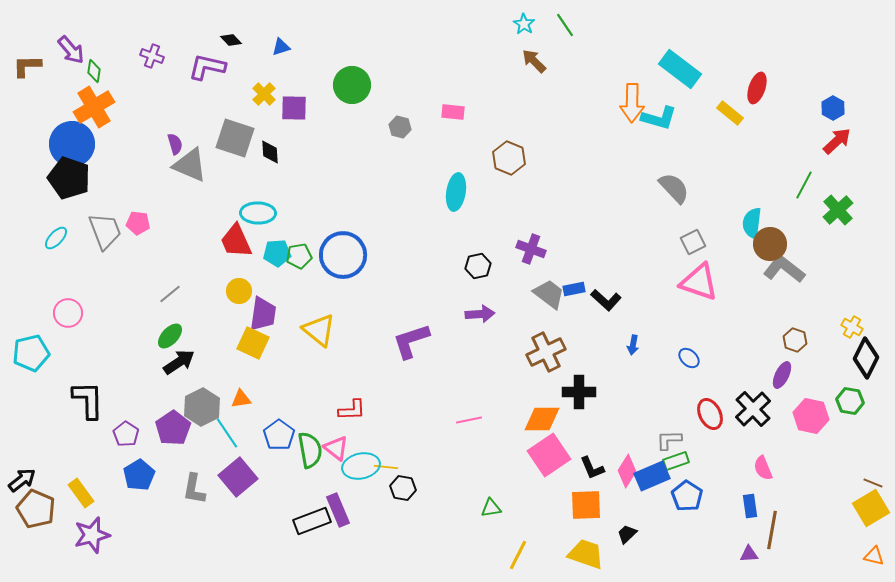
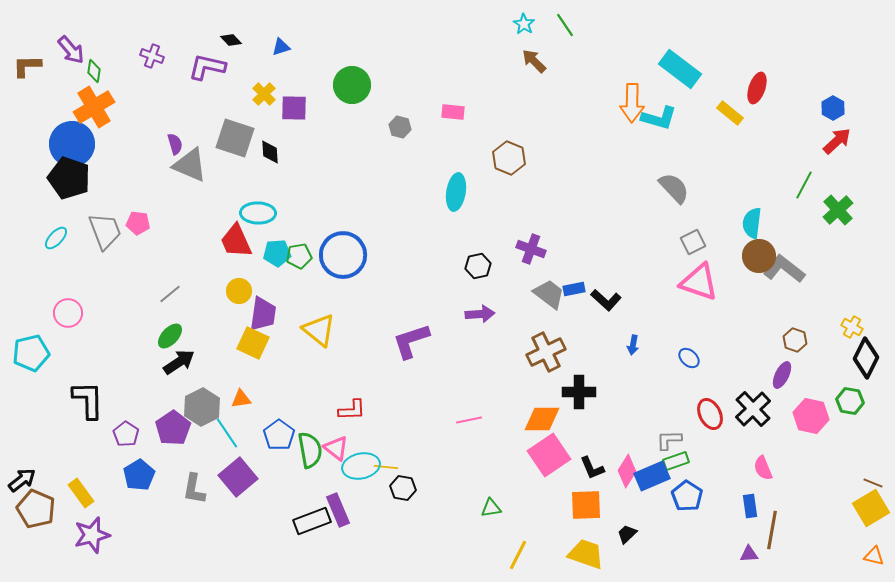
brown circle at (770, 244): moved 11 px left, 12 px down
